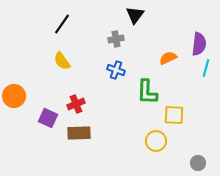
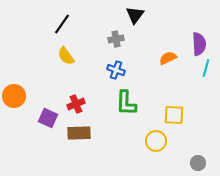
purple semicircle: rotated 10 degrees counterclockwise
yellow semicircle: moved 4 px right, 5 px up
green L-shape: moved 21 px left, 11 px down
